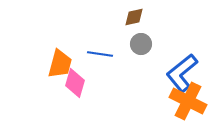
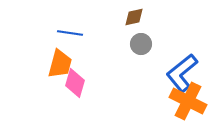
blue line: moved 30 px left, 21 px up
